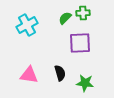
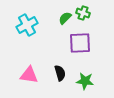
green cross: rotated 24 degrees clockwise
green star: moved 2 px up
